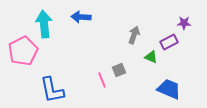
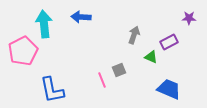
purple star: moved 5 px right, 5 px up
